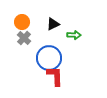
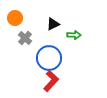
orange circle: moved 7 px left, 4 px up
gray cross: moved 1 px right
red L-shape: moved 4 px left, 5 px down; rotated 45 degrees clockwise
